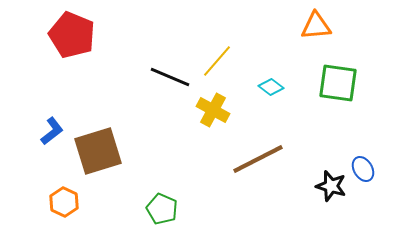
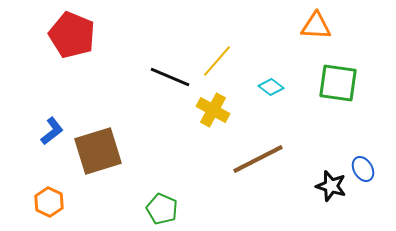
orange triangle: rotated 8 degrees clockwise
orange hexagon: moved 15 px left
